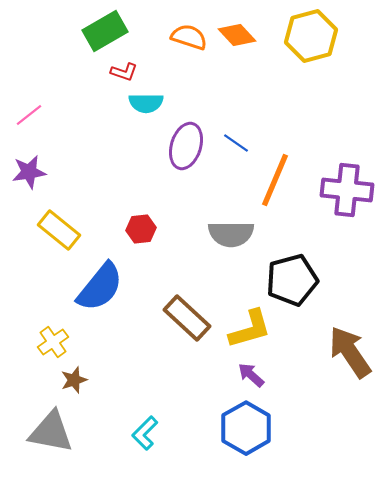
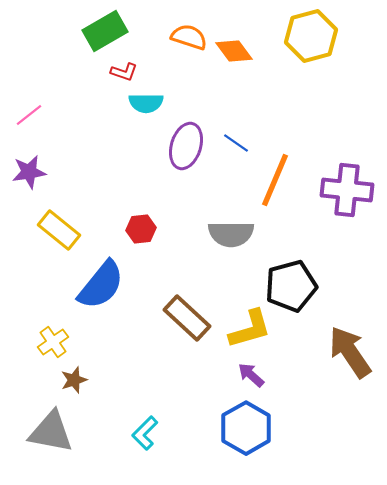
orange diamond: moved 3 px left, 16 px down; rotated 6 degrees clockwise
black pentagon: moved 1 px left, 6 px down
blue semicircle: moved 1 px right, 2 px up
